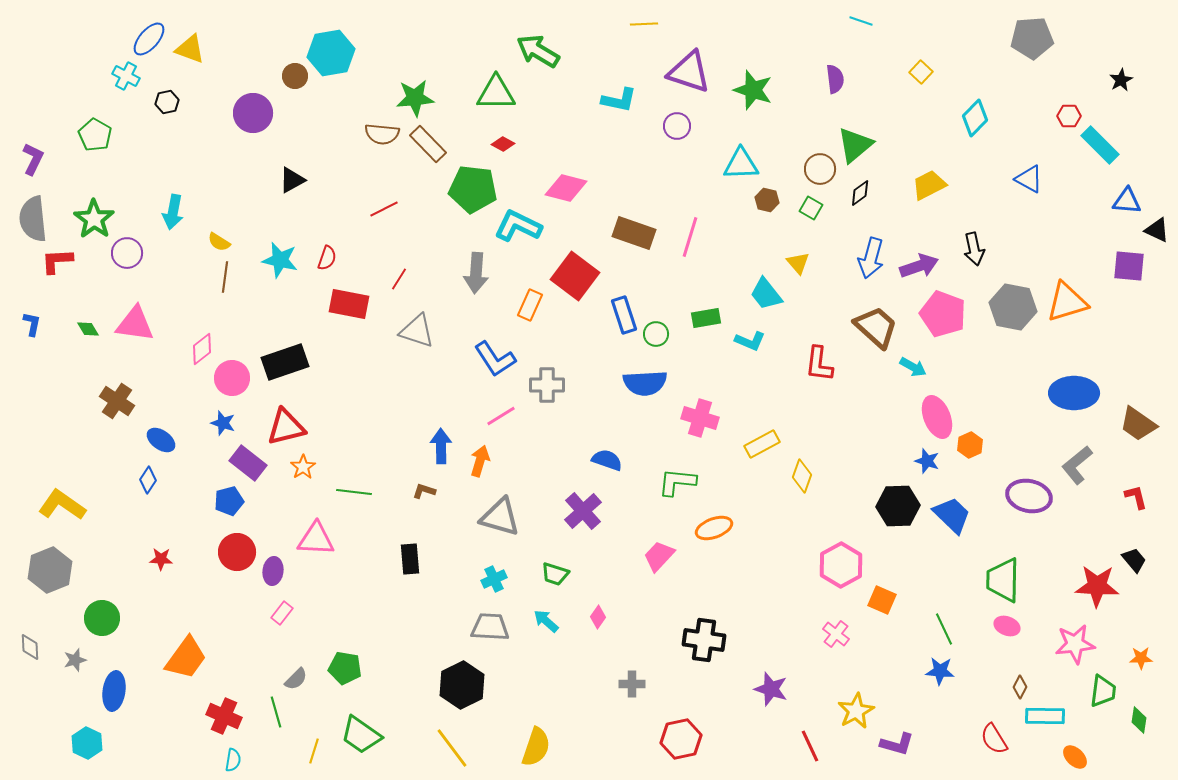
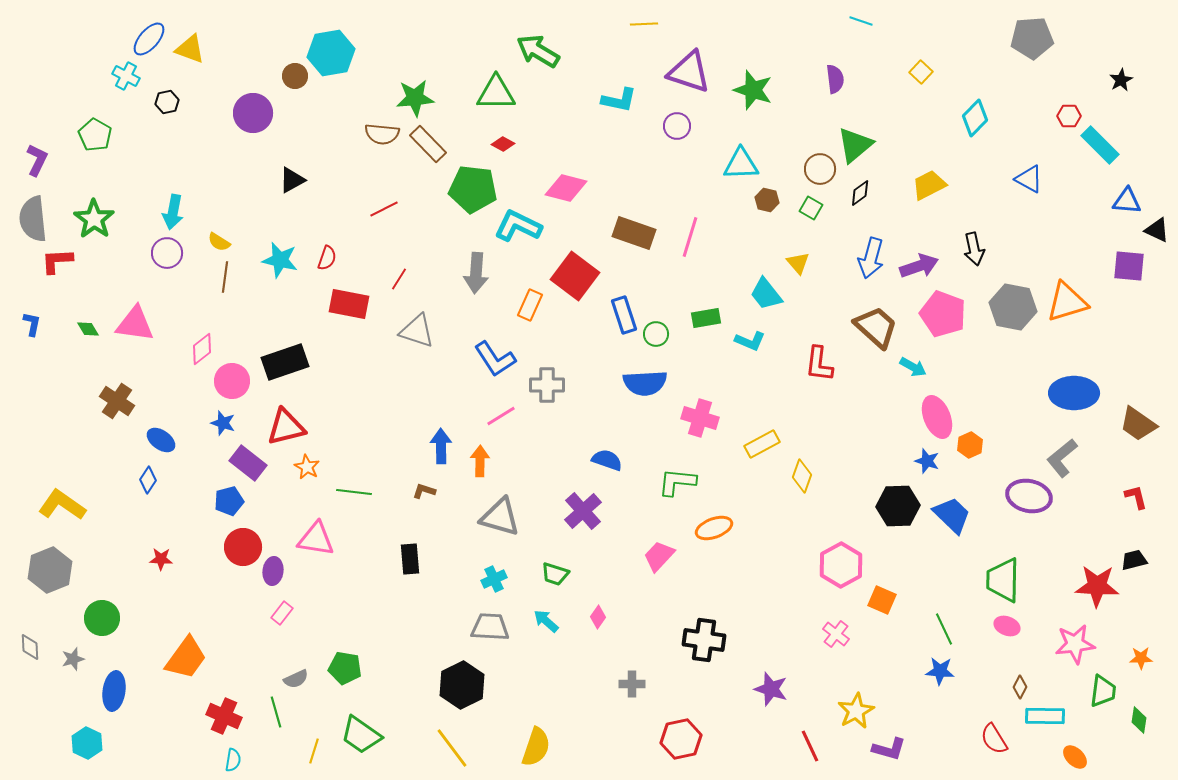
purple L-shape at (33, 159): moved 4 px right, 1 px down
purple circle at (127, 253): moved 40 px right
pink circle at (232, 378): moved 3 px down
orange arrow at (480, 461): rotated 16 degrees counterclockwise
gray L-shape at (1077, 465): moved 15 px left, 7 px up
orange star at (303, 467): moved 4 px right; rotated 10 degrees counterclockwise
pink triangle at (316, 539): rotated 6 degrees clockwise
red circle at (237, 552): moved 6 px right, 5 px up
black trapezoid at (1134, 560): rotated 64 degrees counterclockwise
gray star at (75, 660): moved 2 px left, 1 px up
gray semicircle at (296, 679): rotated 20 degrees clockwise
purple L-shape at (897, 744): moved 8 px left, 5 px down
